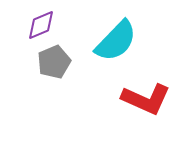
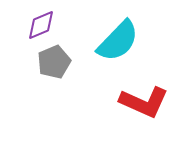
cyan semicircle: moved 2 px right
red L-shape: moved 2 px left, 3 px down
